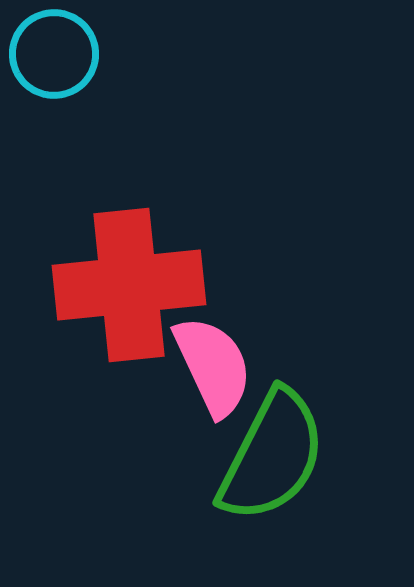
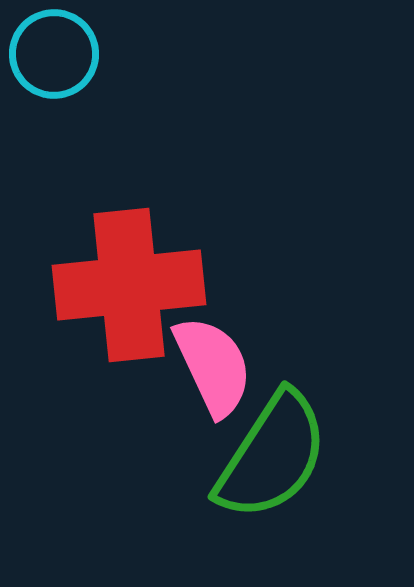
green semicircle: rotated 6 degrees clockwise
